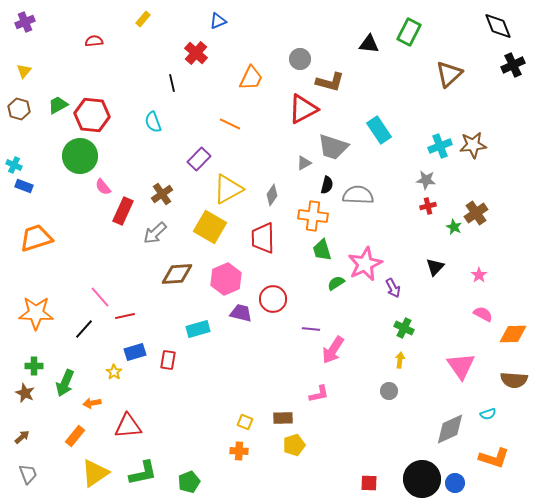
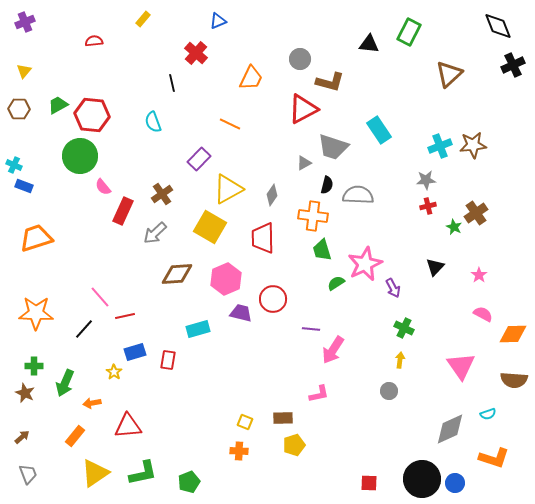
brown hexagon at (19, 109): rotated 15 degrees counterclockwise
gray star at (426, 180): rotated 12 degrees counterclockwise
